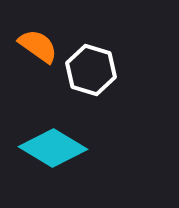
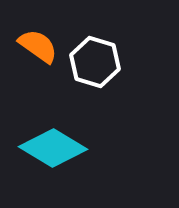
white hexagon: moved 4 px right, 8 px up
